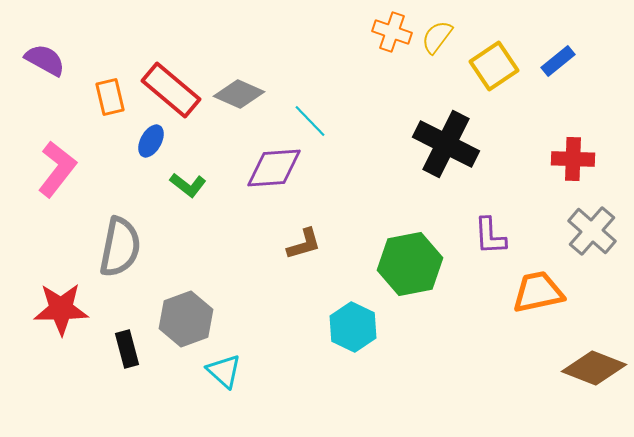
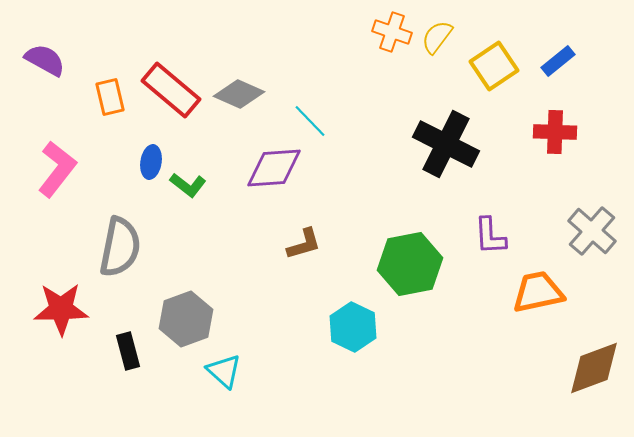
blue ellipse: moved 21 px down; rotated 20 degrees counterclockwise
red cross: moved 18 px left, 27 px up
black rectangle: moved 1 px right, 2 px down
brown diamond: rotated 42 degrees counterclockwise
